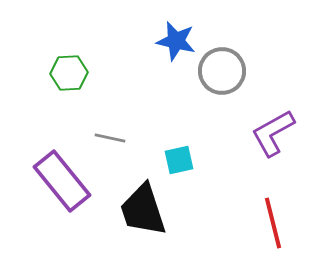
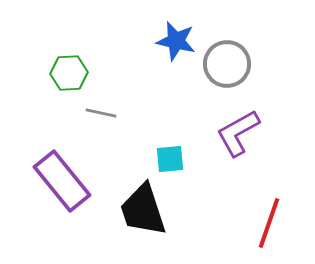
gray circle: moved 5 px right, 7 px up
purple L-shape: moved 35 px left
gray line: moved 9 px left, 25 px up
cyan square: moved 9 px left, 1 px up; rotated 8 degrees clockwise
red line: moved 4 px left; rotated 33 degrees clockwise
